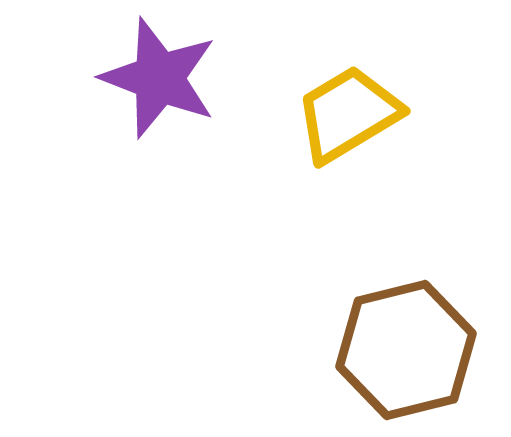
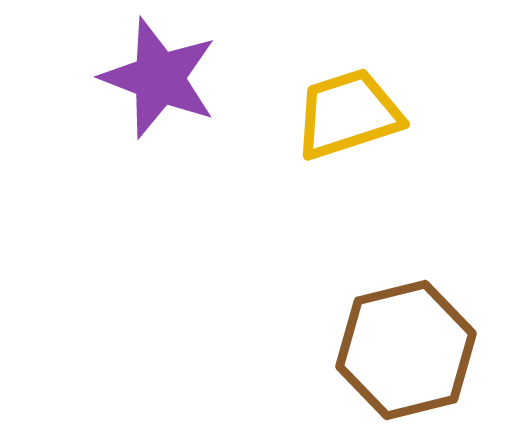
yellow trapezoid: rotated 13 degrees clockwise
